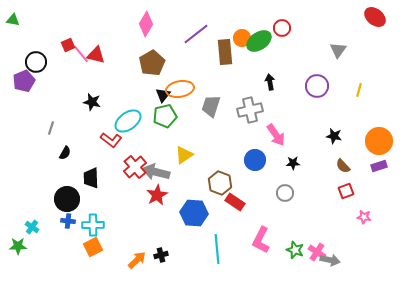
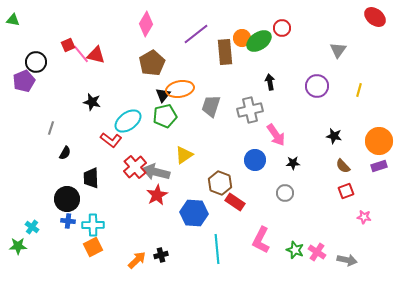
gray arrow at (330, 260): moved 17 px right
